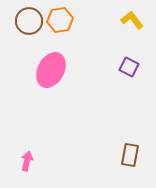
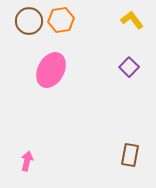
orange hexagon: moved 1 px right
purple square: rotated 18 degrees clockwise
